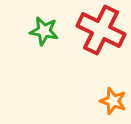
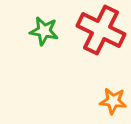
orange star: rotated 12 degrees counterclockwise
